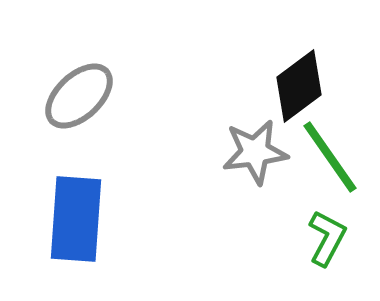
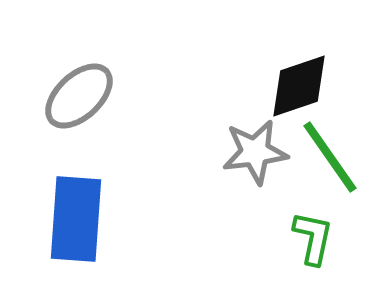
black diamond: rotated 18 degrees clockwise
green L-shape: moved 14 px left; rotated 16 degrees counterclockwise
